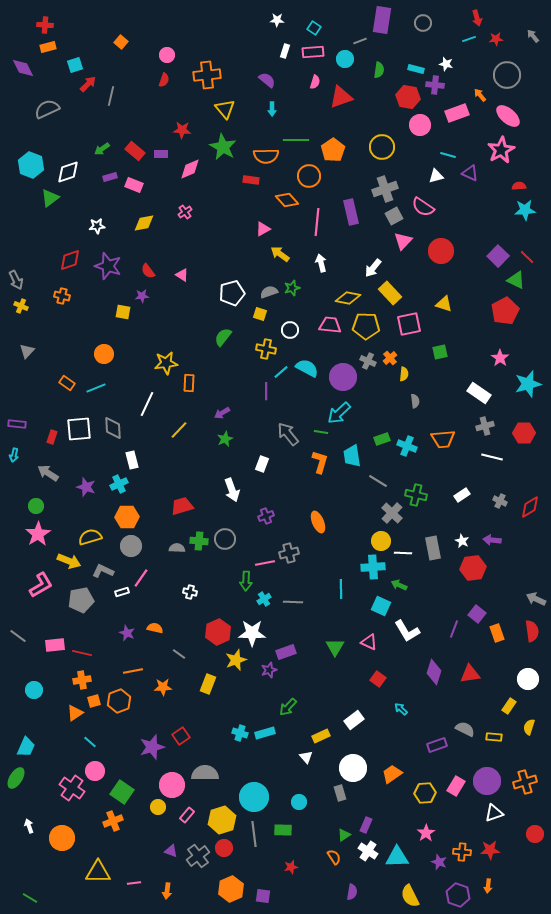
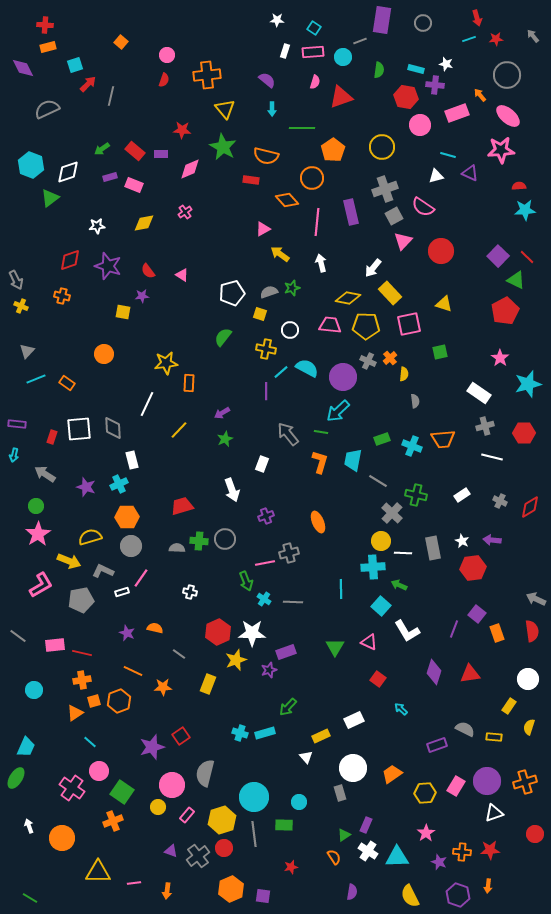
cyan circle at (345, 59): moved 2 px left, 2 px up
red hexagon at (408, 97): moved 2 px left
green line at (296, 140): moved 6 px right, 12 px up
pink star at (501, 150): rotated 24 degrees clockwise
orange semicircle at (266, 156): rotated 15 degrees clockwise
orange circle at (309, 176): moved 3 px right, 2 px down
cyan line at (96, 388): moved 60 px left, 9 px up
cyan arrow at (339, 413): moved 1 px left, 2 px up
cyan cross at (407, 446): moved 5 px right
cyan trapezoid at (352, 456): moved 1 px right, 4 px down; rotated 20 degrees clockwise
gray arrow at (48, 473): moved 3 px left, 1 px down
green arrow at (246, 581): rotated 24 degrees counterclockwise
cyan cross at (264, 599): rotated 24 degrees counterclockwise
cyan square at (381, 606): rotated 18 degrees clockwise
orange line at (133, 671): rotated 36 degrees clockwise
white rectangle at (354, 720): rotated 12 degrees clockwise
pink circle at (95, 771): moved 4 px right
gray semicircle at (205, 773): rotated 76 degrees counterclockwise
green rectangle at (283, 830): moved 1 px right, 5 px up
